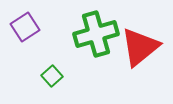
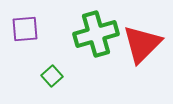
purple square: moved 2 px down; rotated 28 degrees clockwise
red triangle: moved 2 px right, 3 px up; rotated 6 degrees counterclockwise
